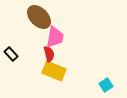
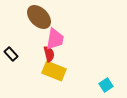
pink trapezoid: moved 2 px down
